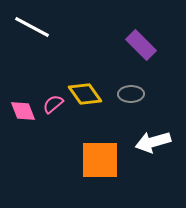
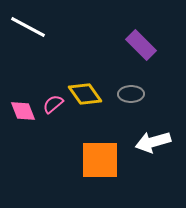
white line: moved 4 px left
